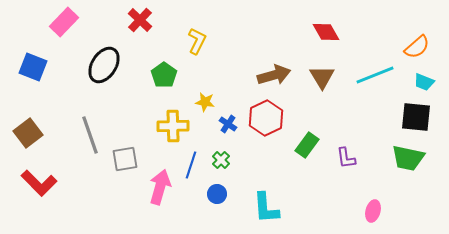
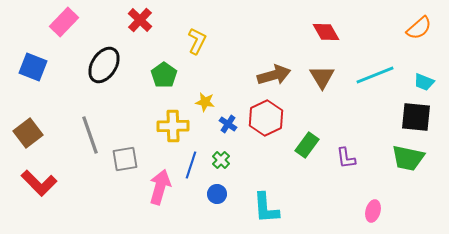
orange semicircle: moved 2 px right, 19 px up
